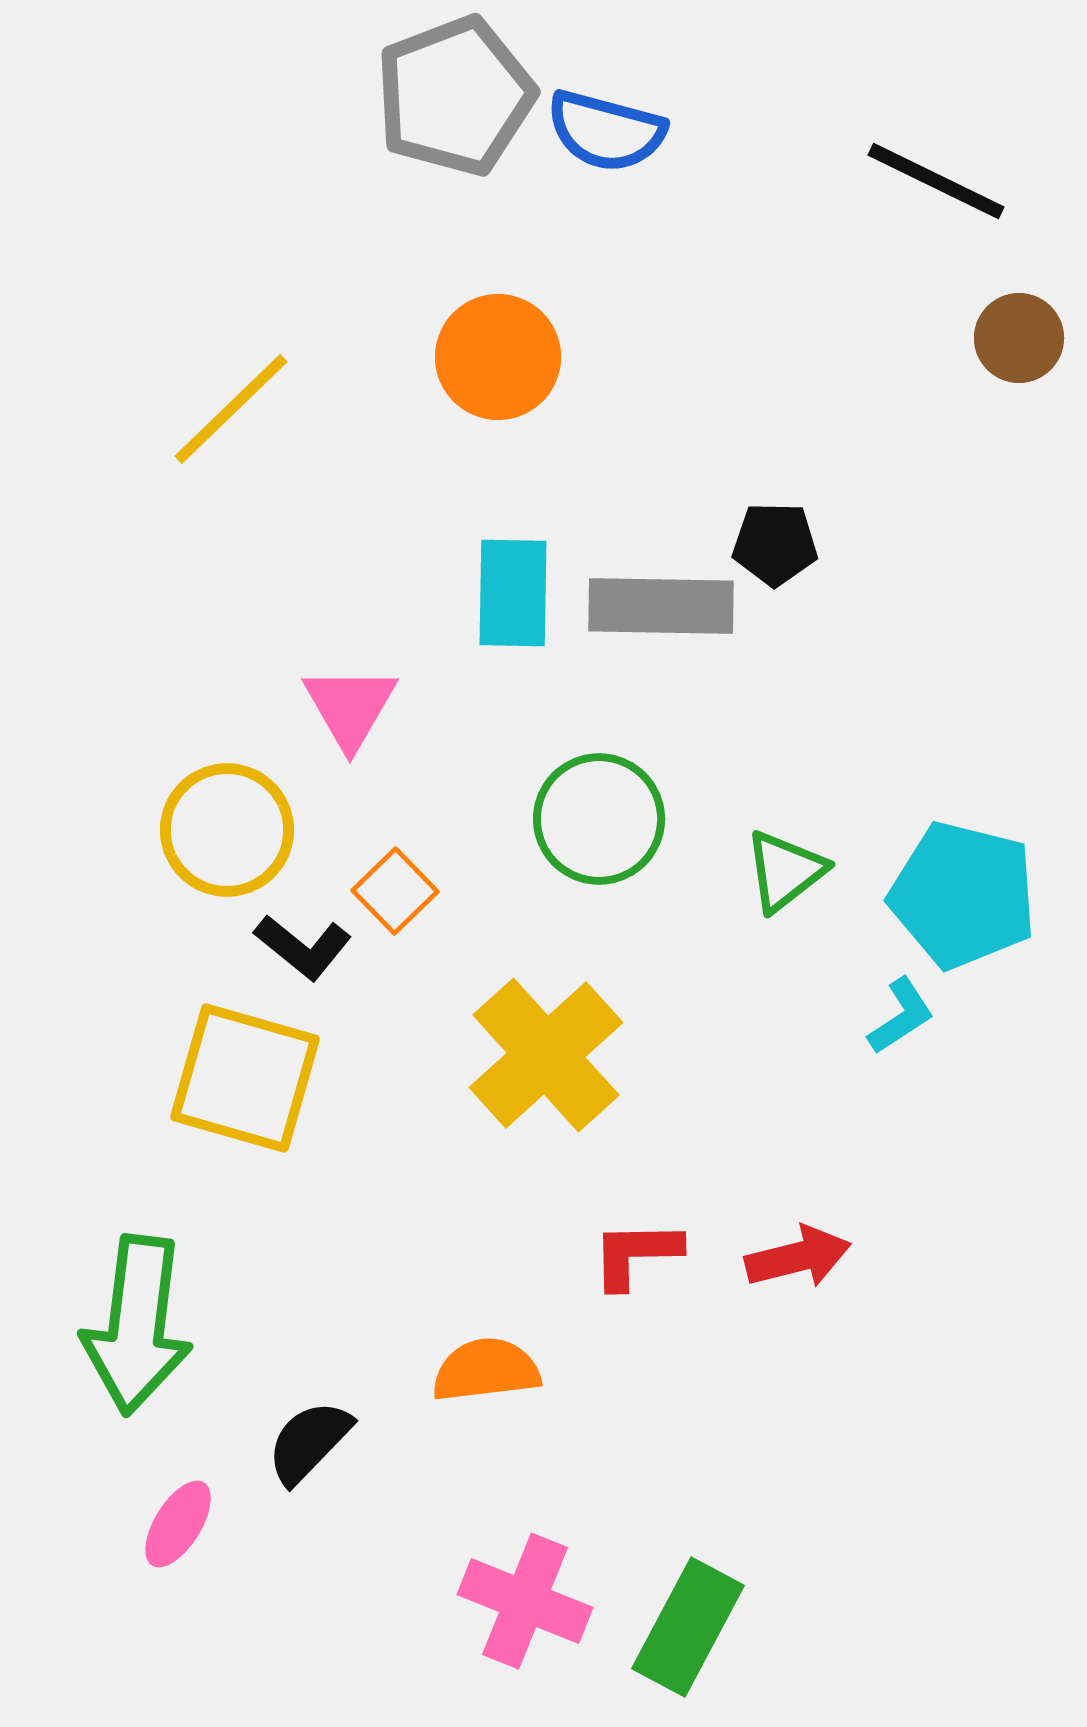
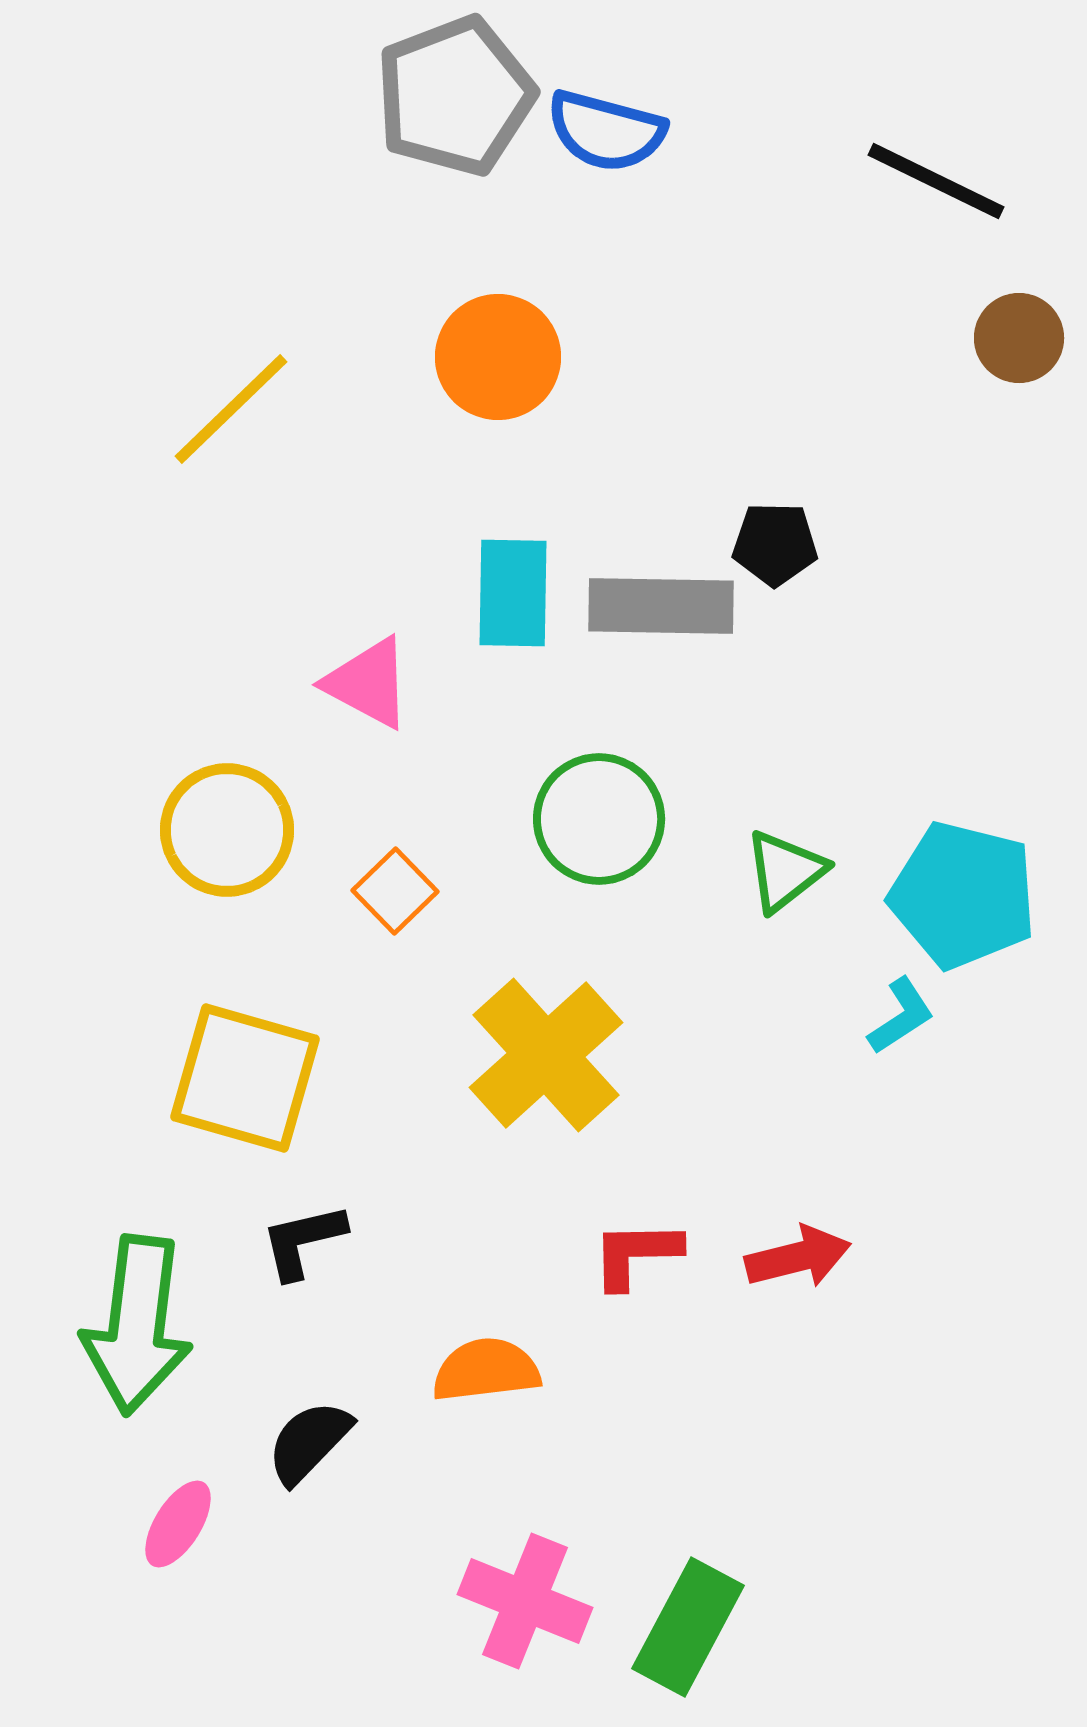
pink triangle: moved 18 px right, 24 px up; rotated 32 degrees counterclockwise
black L-shape: moved 294 px down; rotated 128 degrees clockwise
